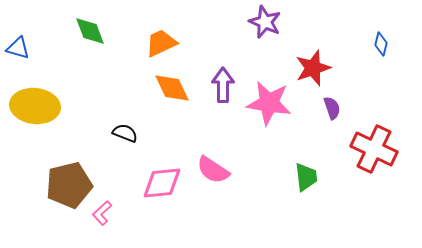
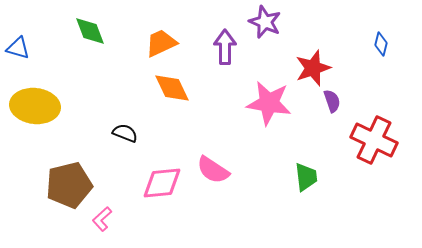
purple arrow: moved 2 px right, 38 px up
purple semicircle: moved 7 px up
red cross: moved 9 px up
pink L-shape: moved 6 px down
